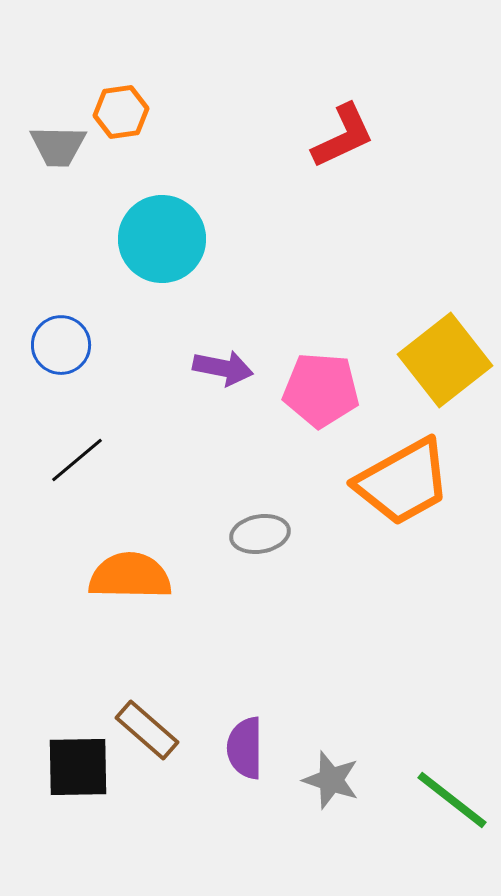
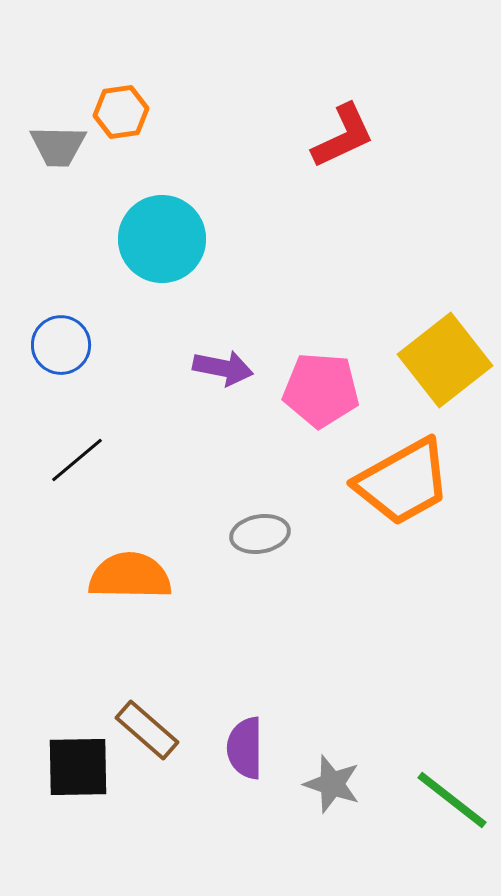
gray star: moved 1 px right, 4 px down
